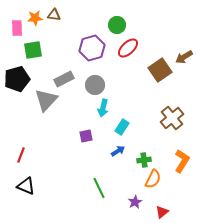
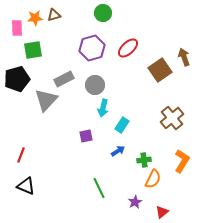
brown triangle: rotated 24 degrees counterclockwise
green circle: moved 14 px left, 12 px up
brown arrow: rotated 102 degrees clockwise
cyan rectangle: moved 2 px up
